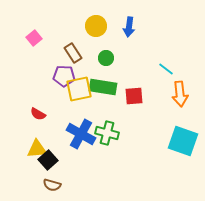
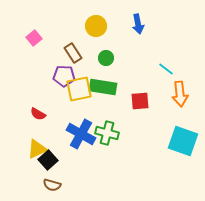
blue arrow: moved 9 px right, 3 px up; rotated 18 degrees counterclockwise
red square: moved 6 px right, 5 px down
yellow triangle: rotated 20 degrees counterclockwise
